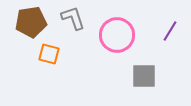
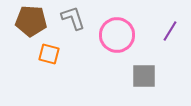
brown pentagon: moved 1 px up; rotated 12 degrees clockwise
